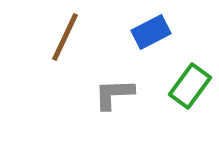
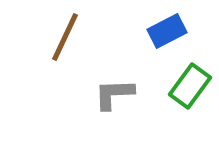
blue rectangle: moved 16 px right, 1 px up
